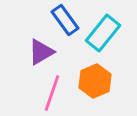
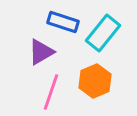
blue rectangle: moved 2 px left, 2 px down; rotated 36 degrees counterclockwise
pink line: moved 1 px left, 1 px up
